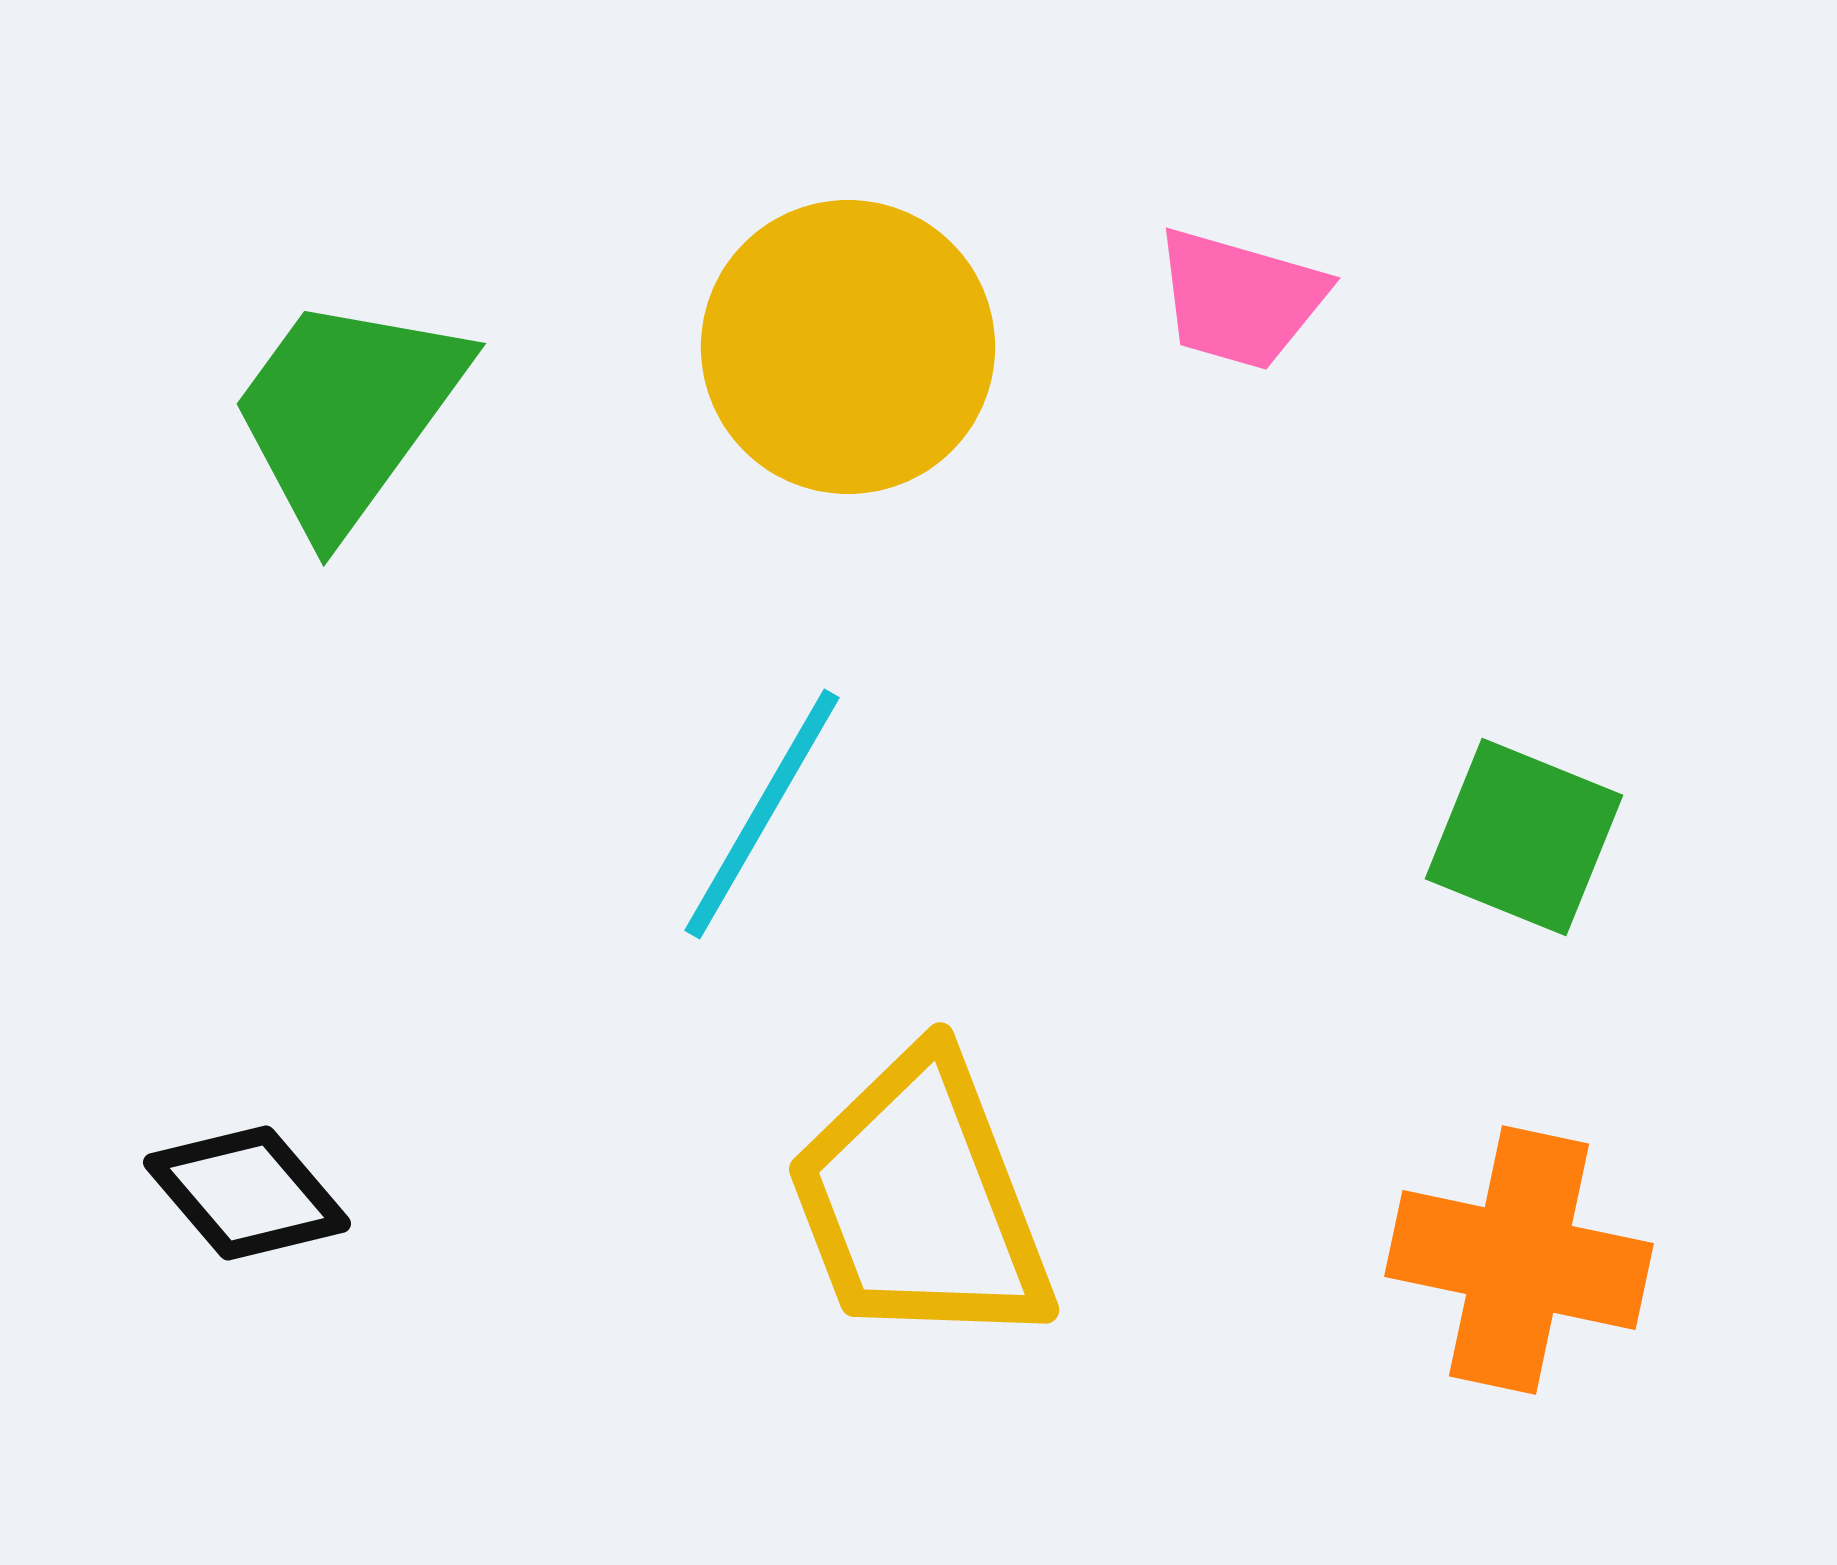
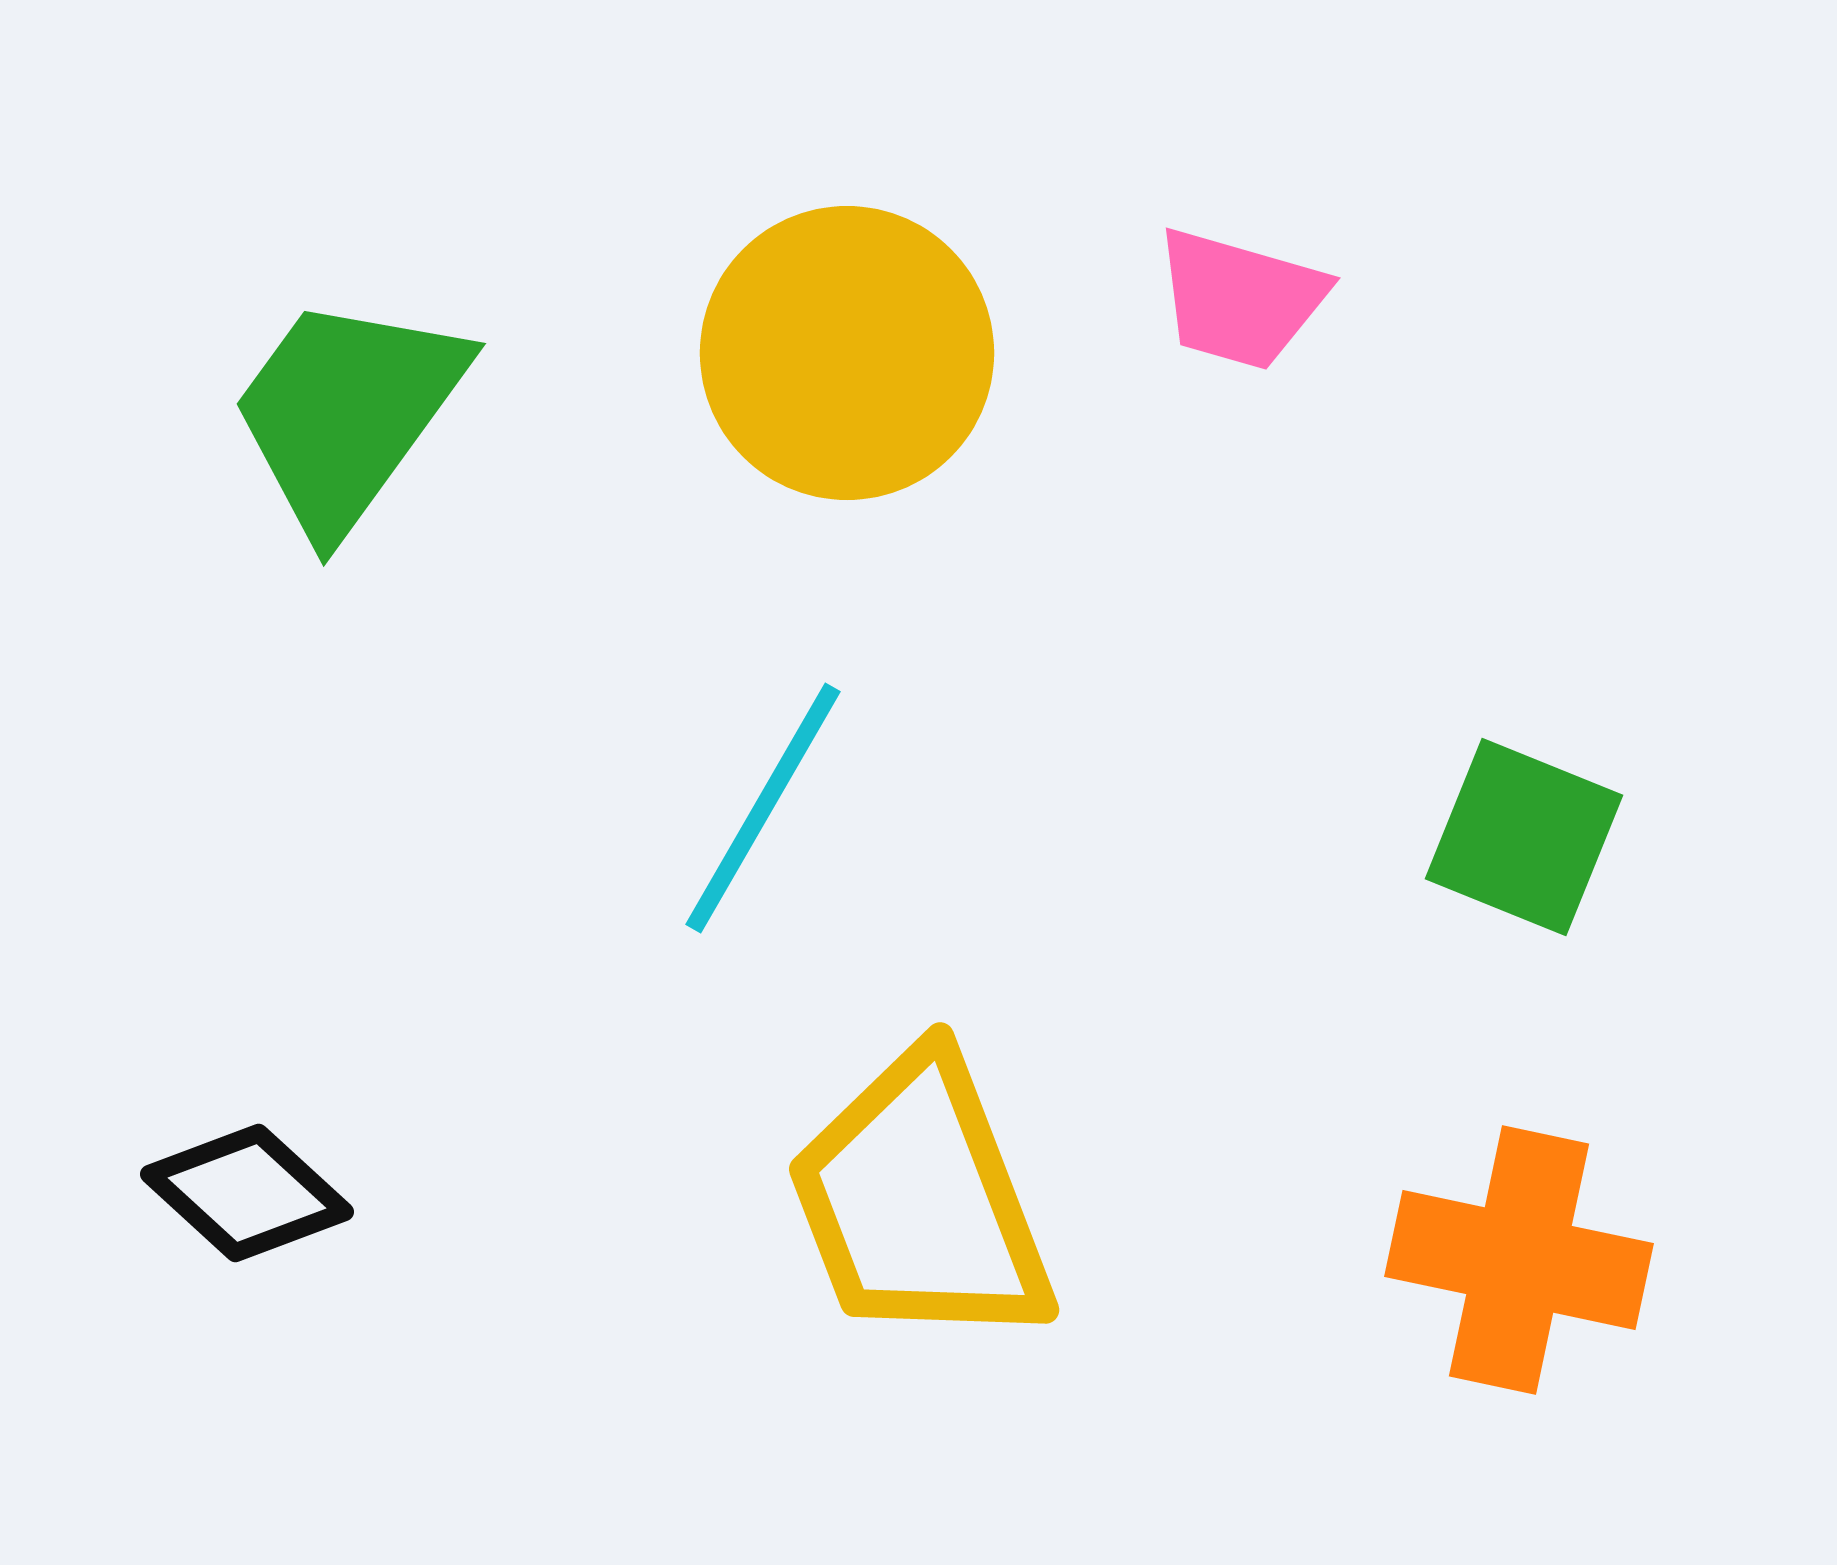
yellow circle: moved 1 px left, 6 px down
cyan line: moved 1 px right, 6 px up
black diamond: rotated 7 degrees counterclockwise
